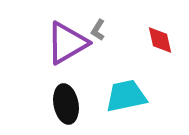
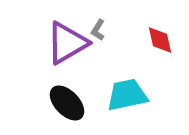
cyan trapezoid: moved 1 px right, 1 px up
black ellipse: moved 1 px right, 1 px up; rotated 33 degrees counterclockwise
